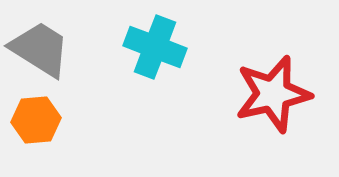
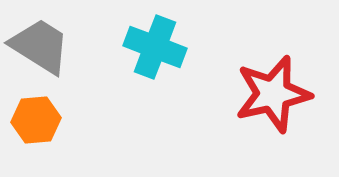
gray trapezoid: moved 3 px up
